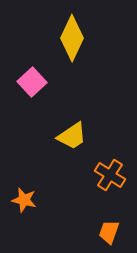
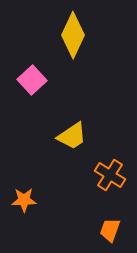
yellow diamond: moved 1 px right, 3 px up
pink square: moved 2 px up
orange star: rotated 15 degrees counterclockwise
orange trapezoid: moved 1 px right, 2 px up
